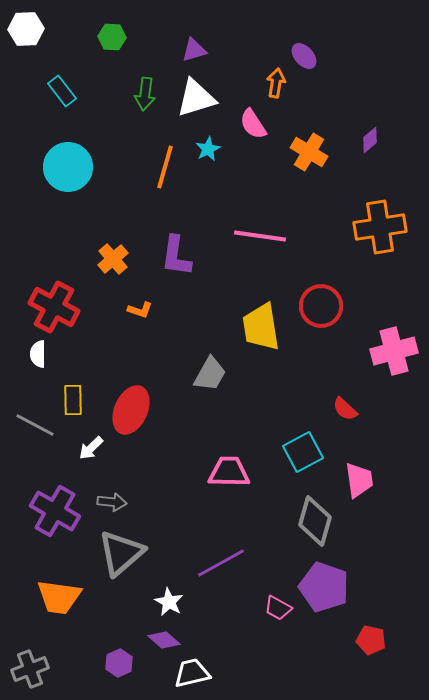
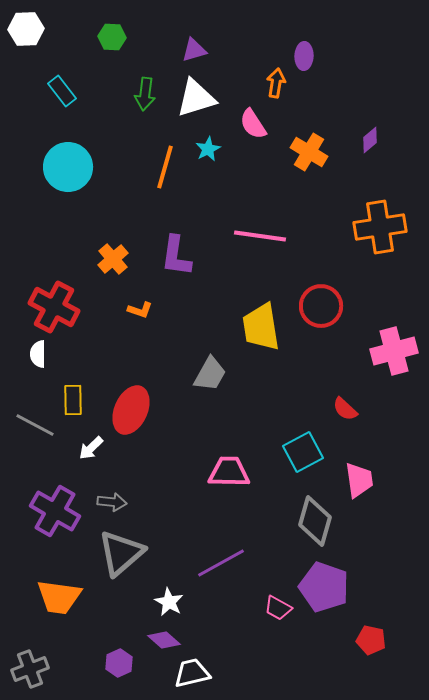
purple ellipse at (304, 56): rotated 44 degrees clockwise
